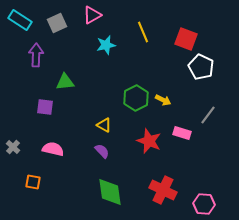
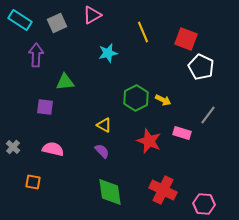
cyan star: moved 2 px right, 8 px down
